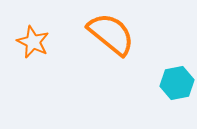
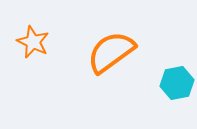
orange semicircle: moved 18 px down; rotated 75 degrees counterclockwise
